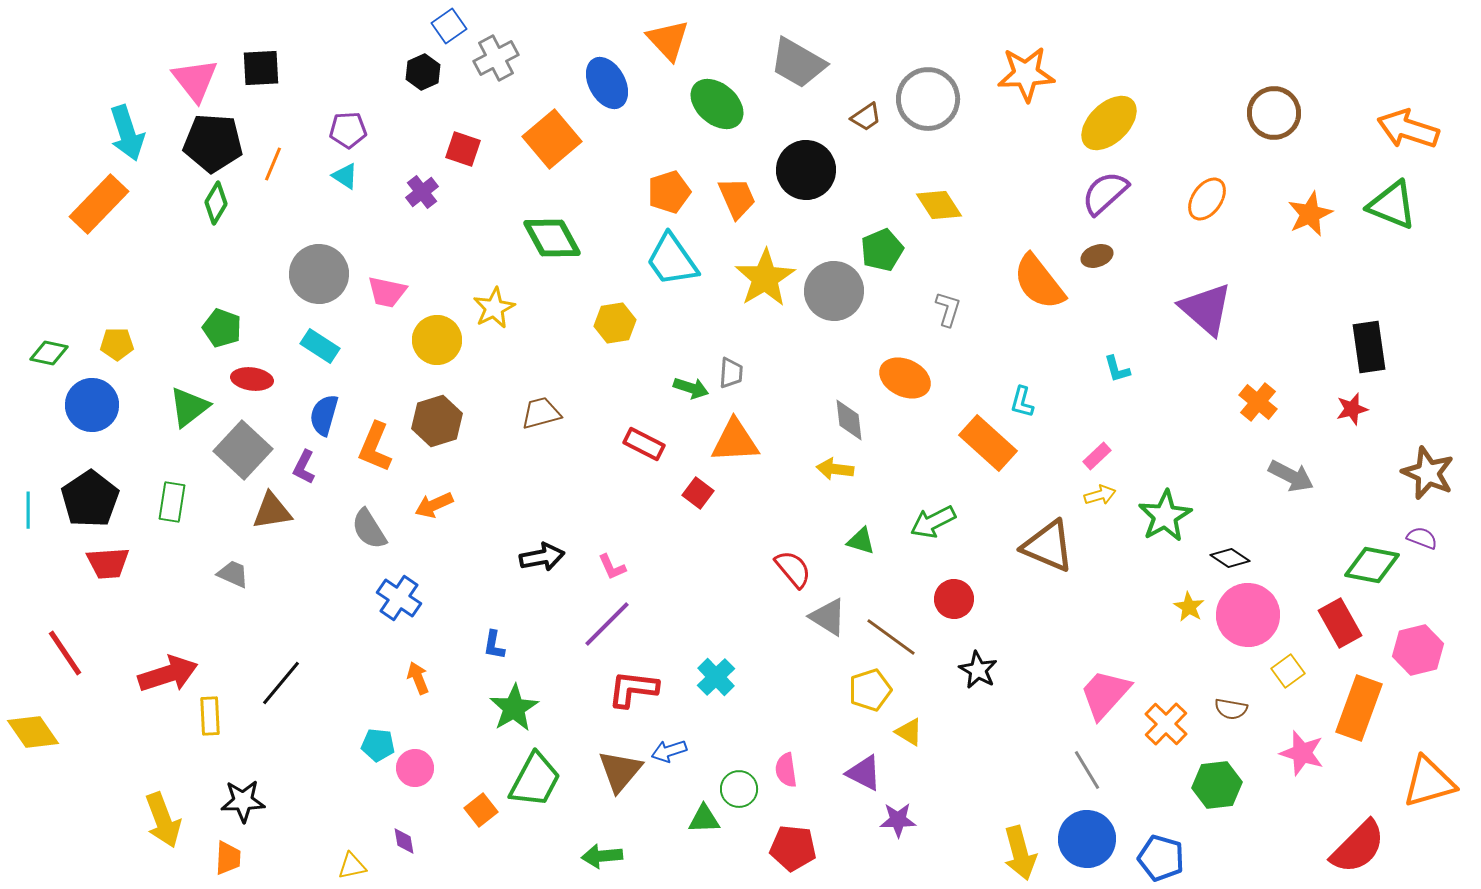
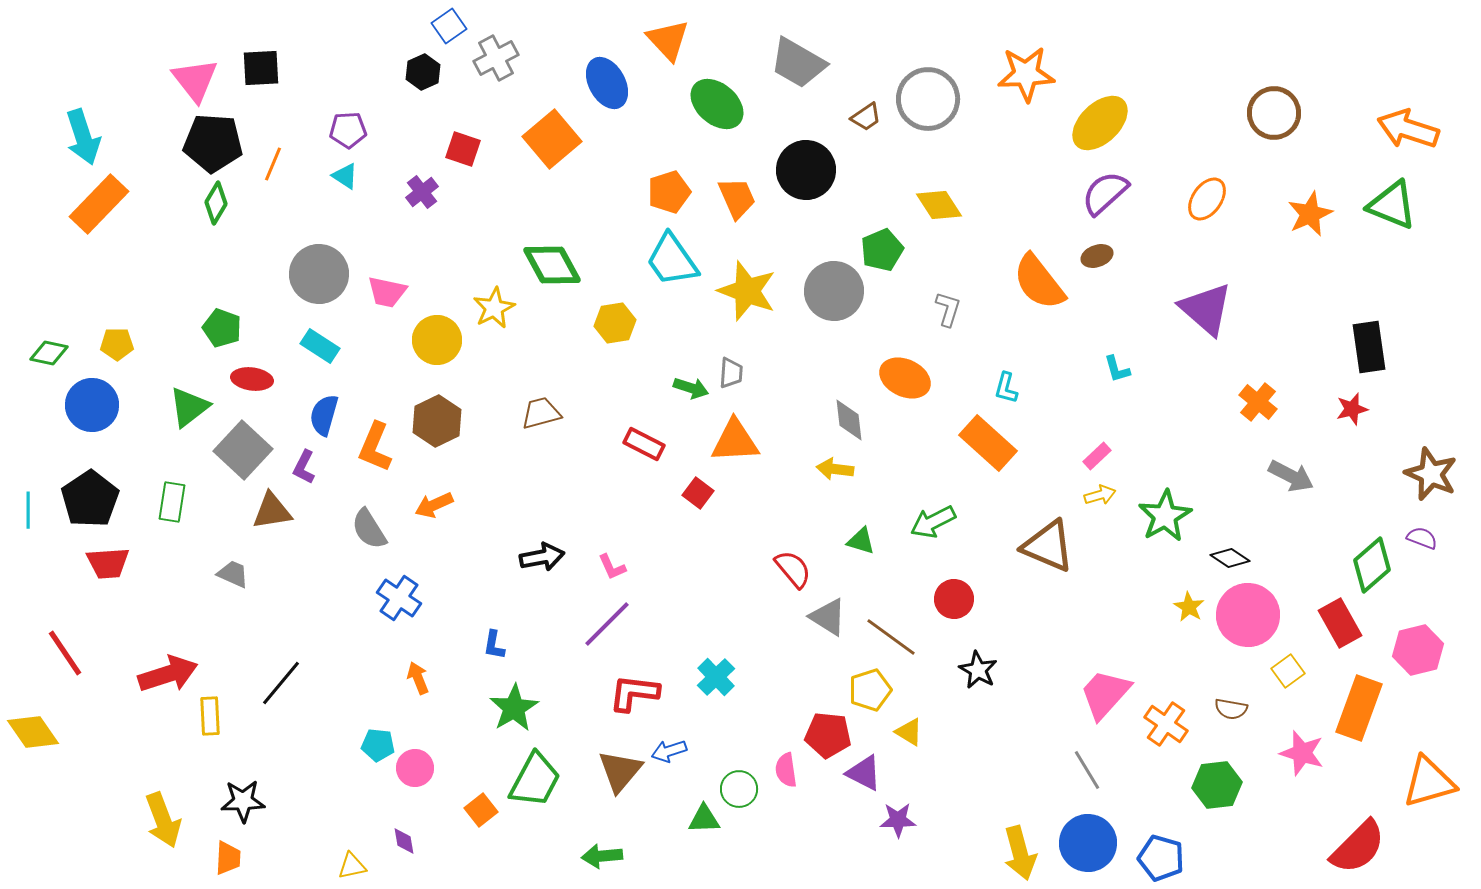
yellow ellipse at (1109, 123): moved 9 px left
cyan arrow at (127, 133): moved 44 px left, 4 px down
green diamond at (552, 238): moved 27 px down
yellow star at (765, 278): moved 18 px left, 13 px down; rotated 20 degrees counterclockwise
cyan L-shape at (1022, 402): moved 16 px left, 14 px up
brown hexagon at (437, 421): rotated 9 degrees counterclockwise
brown star at (1428, 473): moved 3 px right, 1 px down
green diamond at (1372, 565): rotated 52 degrees counterclockwise
red L-shape at (633, 689): moved 1 px right, 4 px down
orange cross at (1166, 724): rotated 9 degrees counterclockwise
blue circle at (1087, 839): moved 1 px right, 4 px down
red pentagon at (793, 848): moved 35 px right, 113 px up
